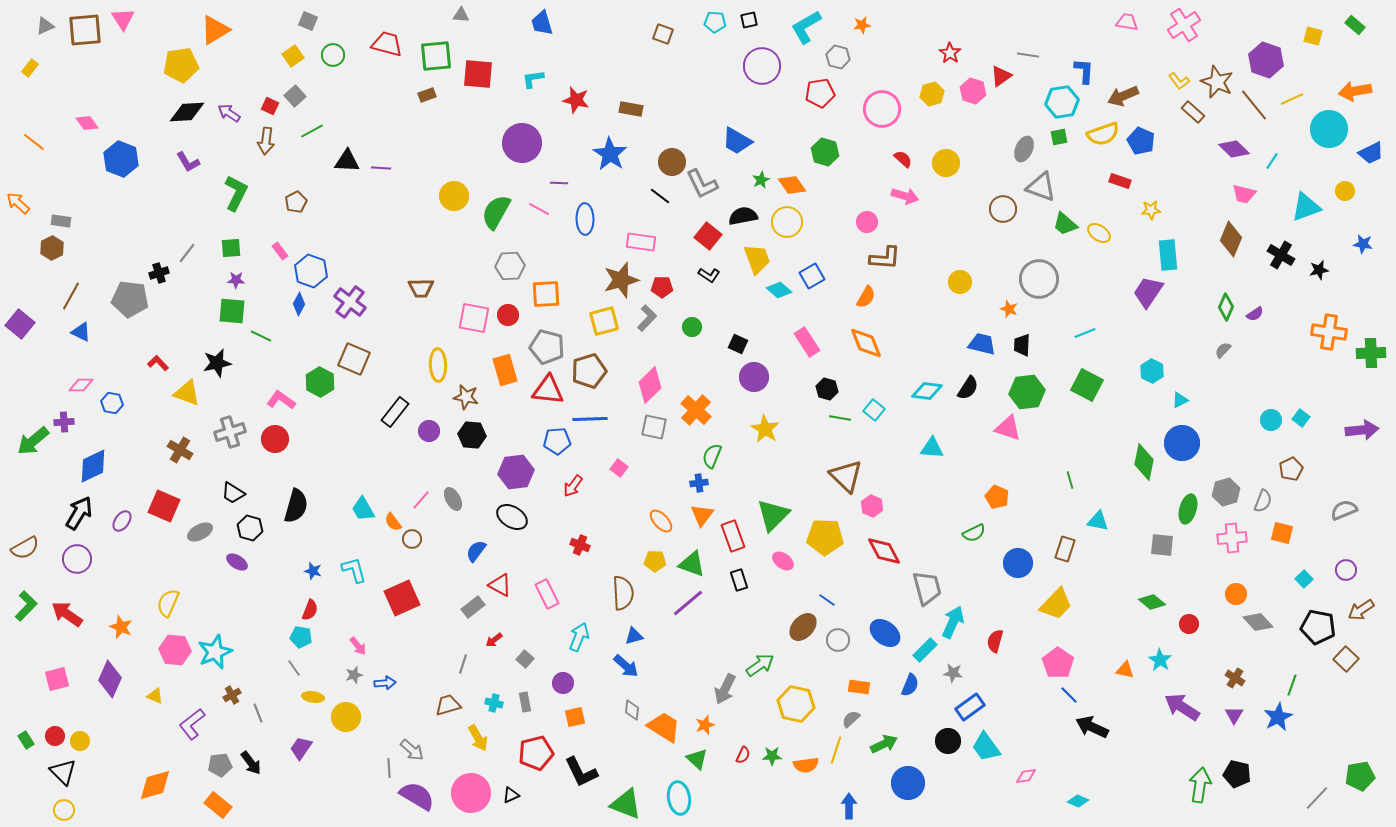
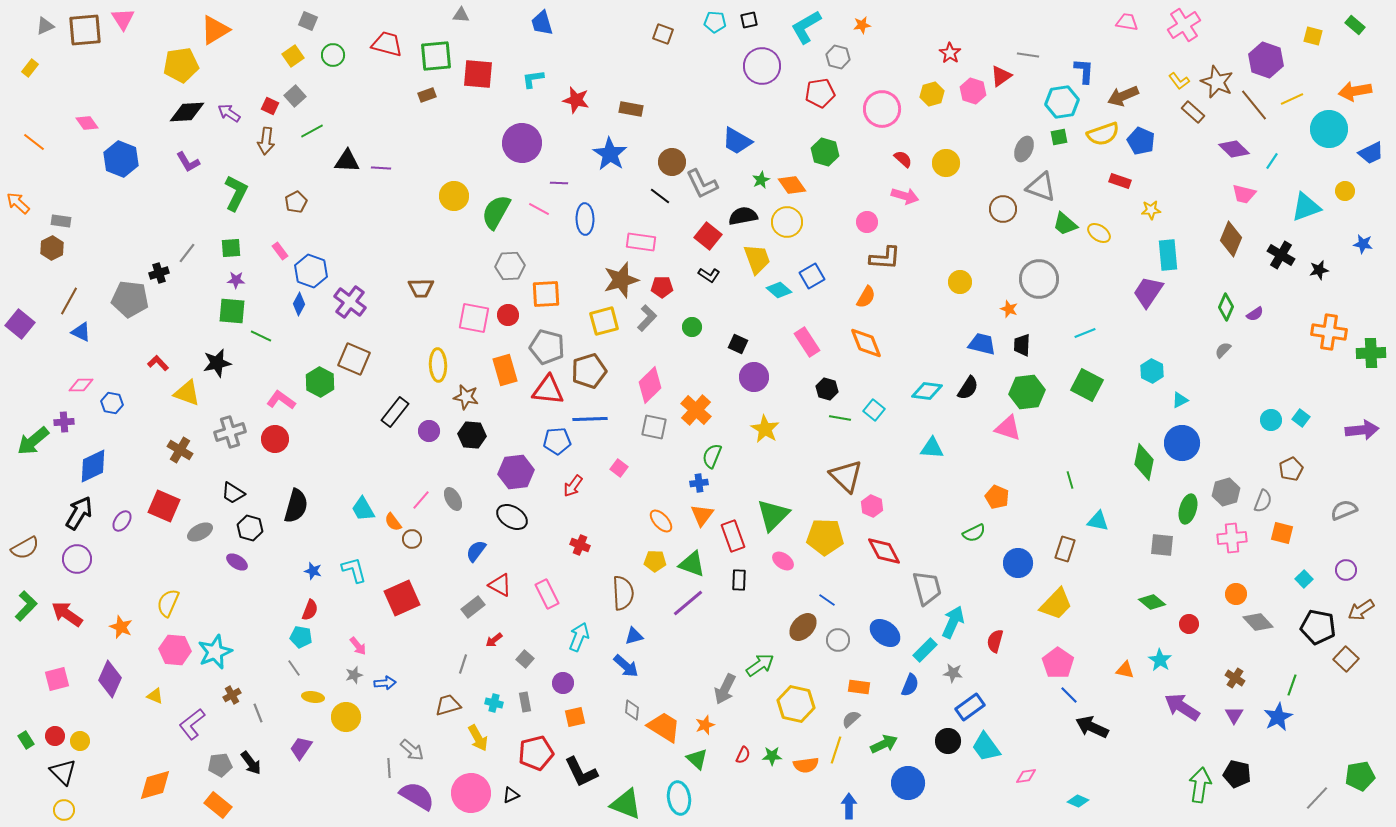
brown line at (71, 296): moved 2 px left, 5 px down
black rectangle at (739, 580): rotated 20 degrees clockwise
